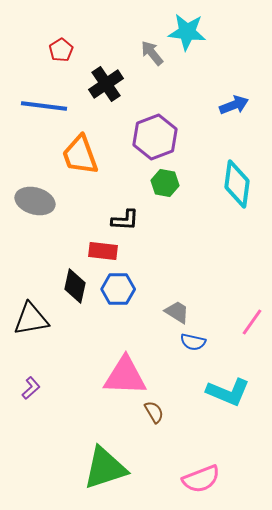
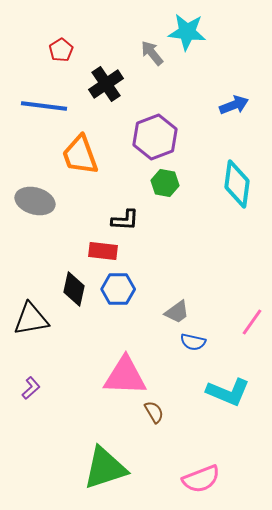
black diamond: moved 1 px left, 3 px down
gray trapezoid: rotated 112 degrees clockwise
